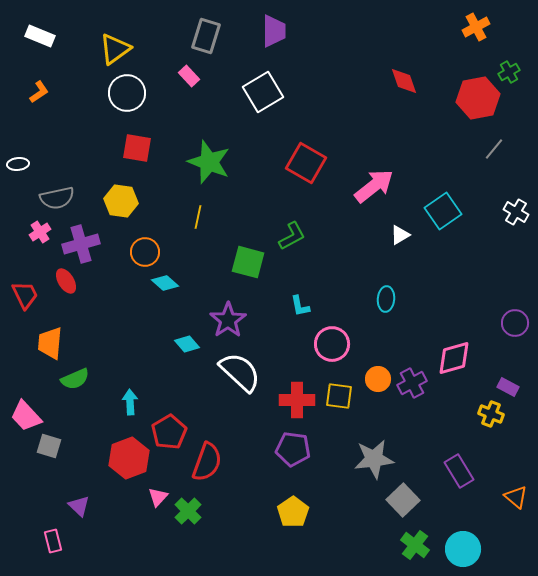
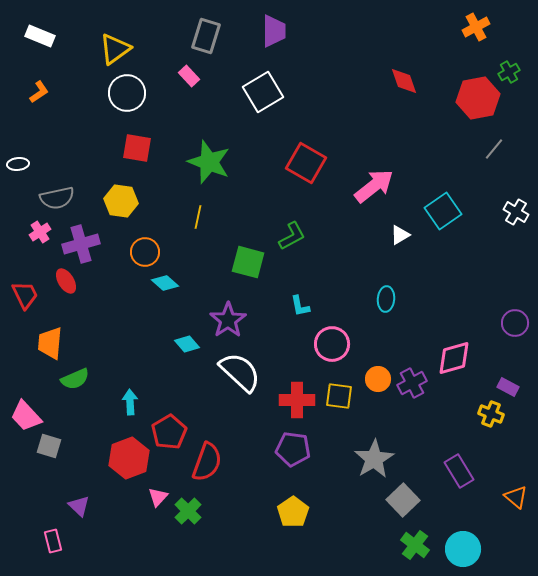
gray star at (374, 459): rotated 24 degrees counterclockwise
